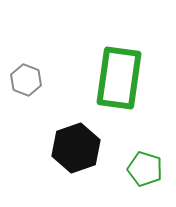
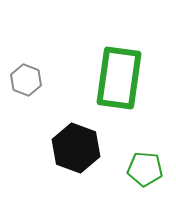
black hexagon: rotated 21 degrees counterclockwise
green pentagon: rotated 12 degrees counterclockwise
